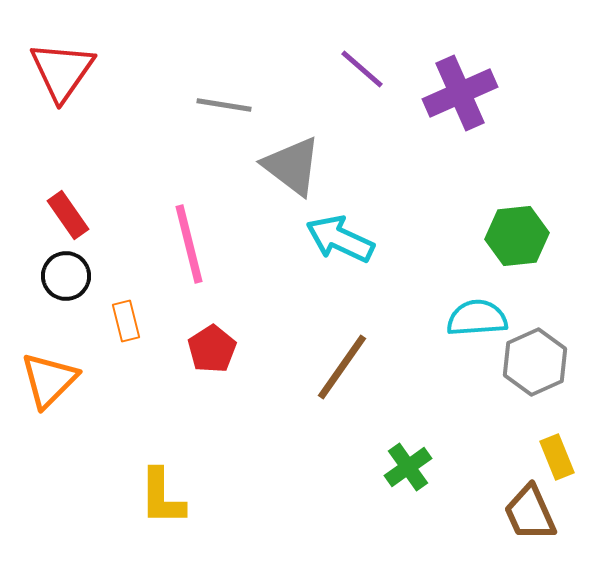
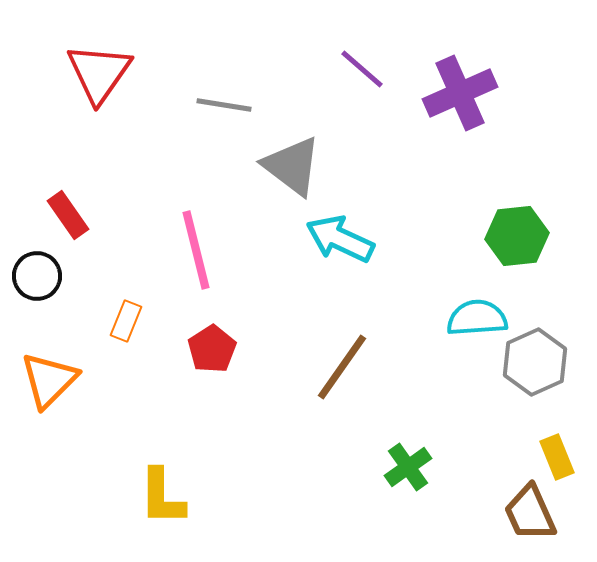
red triangle: moved 37 px right, 2 px down
pink line: moved 7 px right, 6 px down
black circle: moved 29 px left
orange rectangle: rotated 36 degrees clockwise
